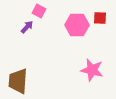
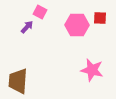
pink square: moved 1 px right, 1 px down
